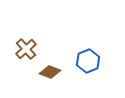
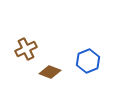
brown cross: rotated 15 degrees clockwise
